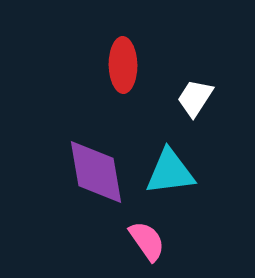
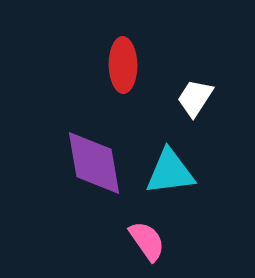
purple diamond: moved 2 px left, 9 px up
